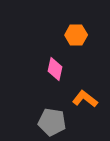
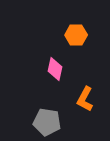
orange L-shape: rotated 100 degrees counterclockwise
gray pentagon: moved 5 px left
